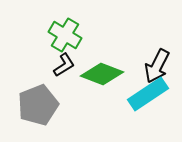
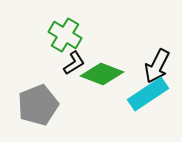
black L-shape: moved 10 px right, 2 px up
